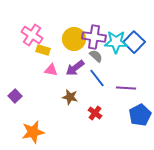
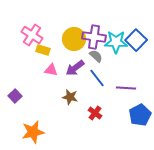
blue square: moved 2 px right, 2 px up
